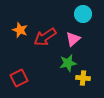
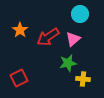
cyan circle: moved 3 px left
orange star: rotated 14 degrees clockwise
red arrow: moved 3 px right
yellow cross: moved 1 px down
